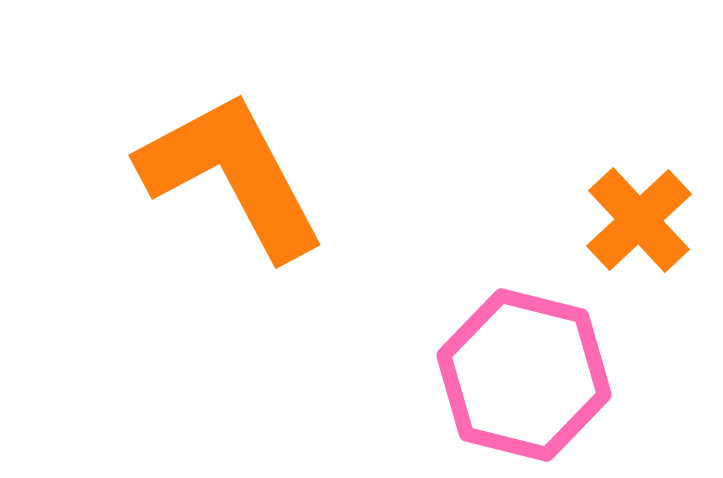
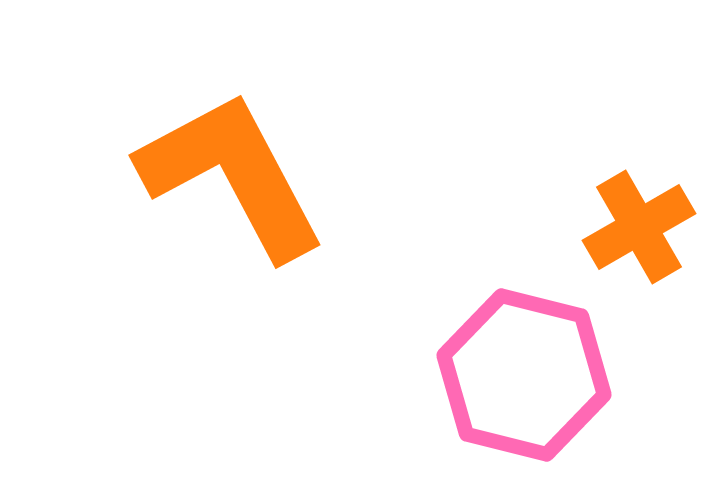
orange cross: moved 7 px down; rotated 13 degrees clockwise
